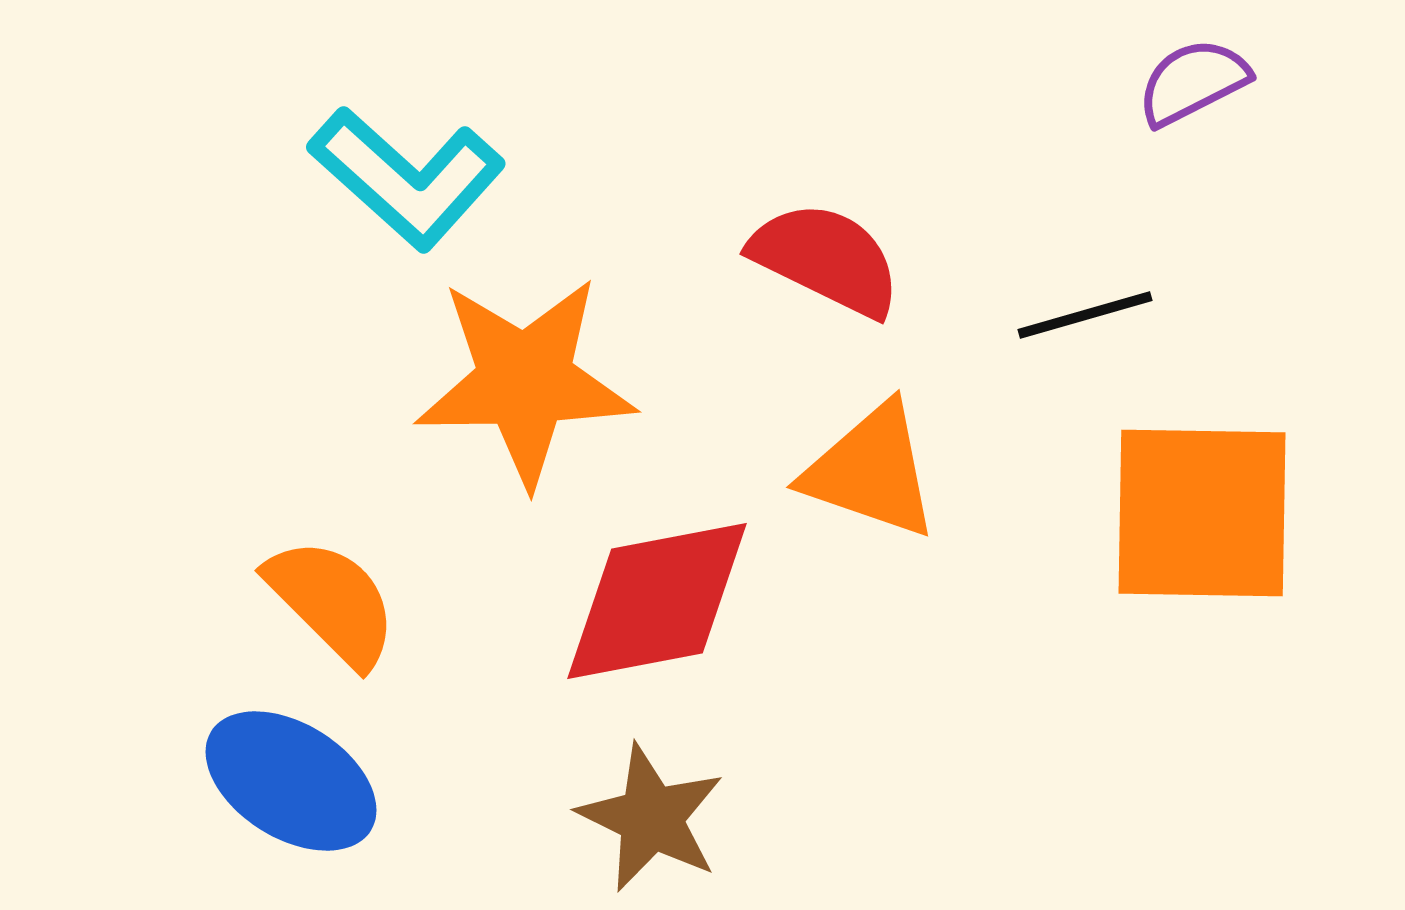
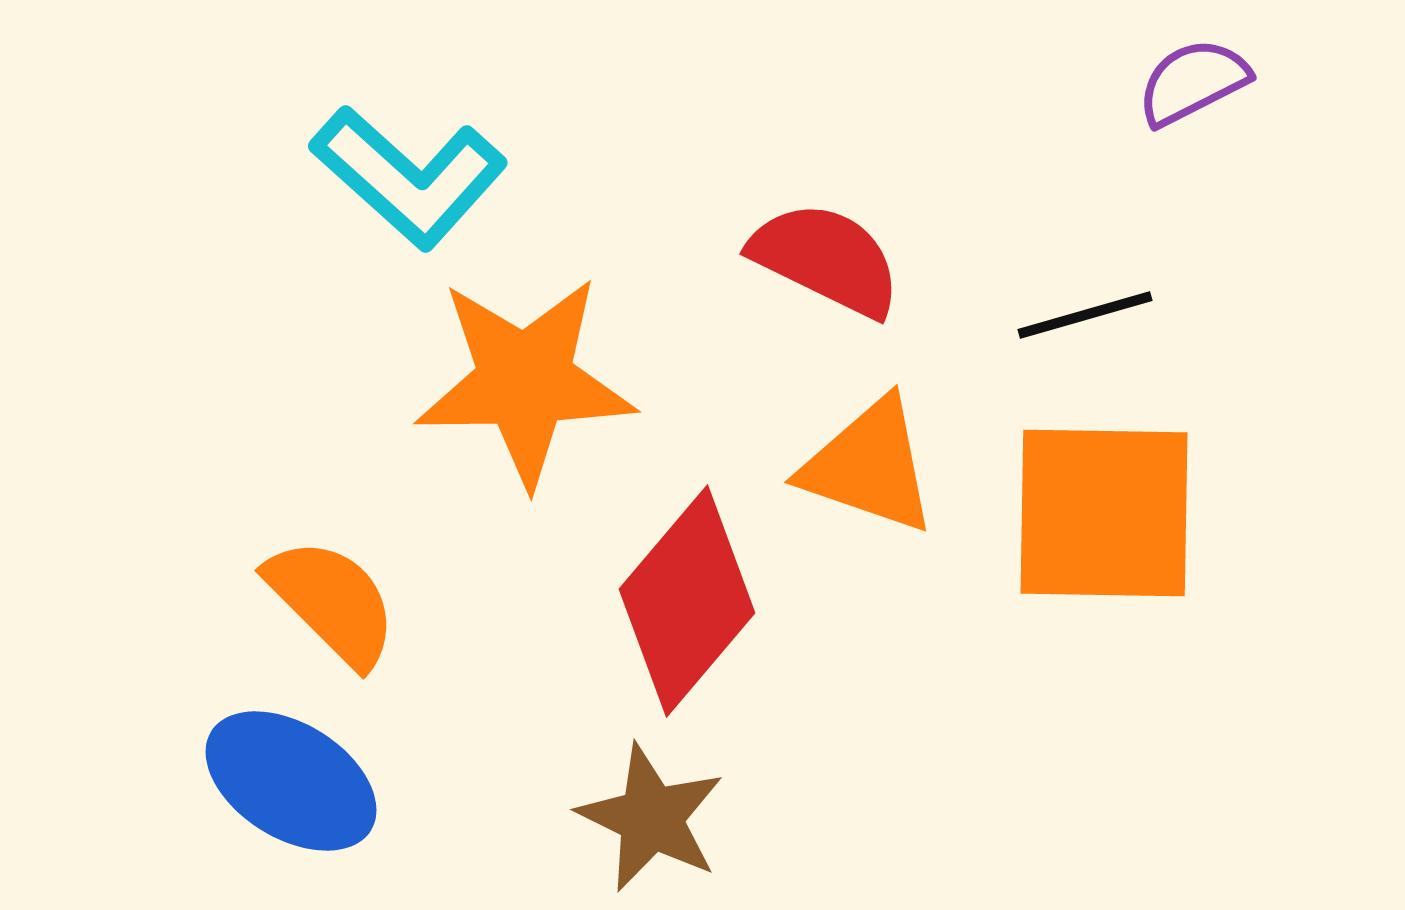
cyan L-shape: moved 2 px right, 1 px up
orange triangle: moved 2 px left, 5 px up
orange square: moved 98 px left
red diamond: moved 30 px right; rotated 39 degrees counterclockwise
